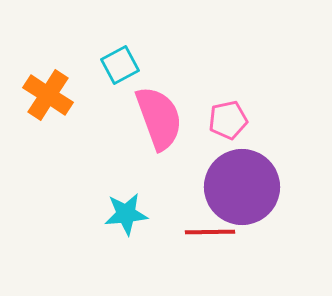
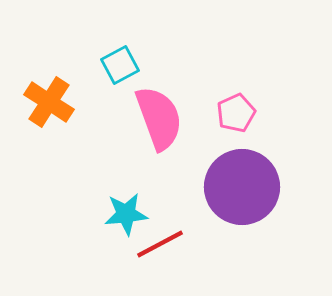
orange cross: moved 1 px right, 7 px down
pink pentagon: moved 8 px right, 7 px up; rotated 12 degrees counterclockwise
red line: moved 50 px left, 12 px down; rotated 27 degrees counterclockwise
